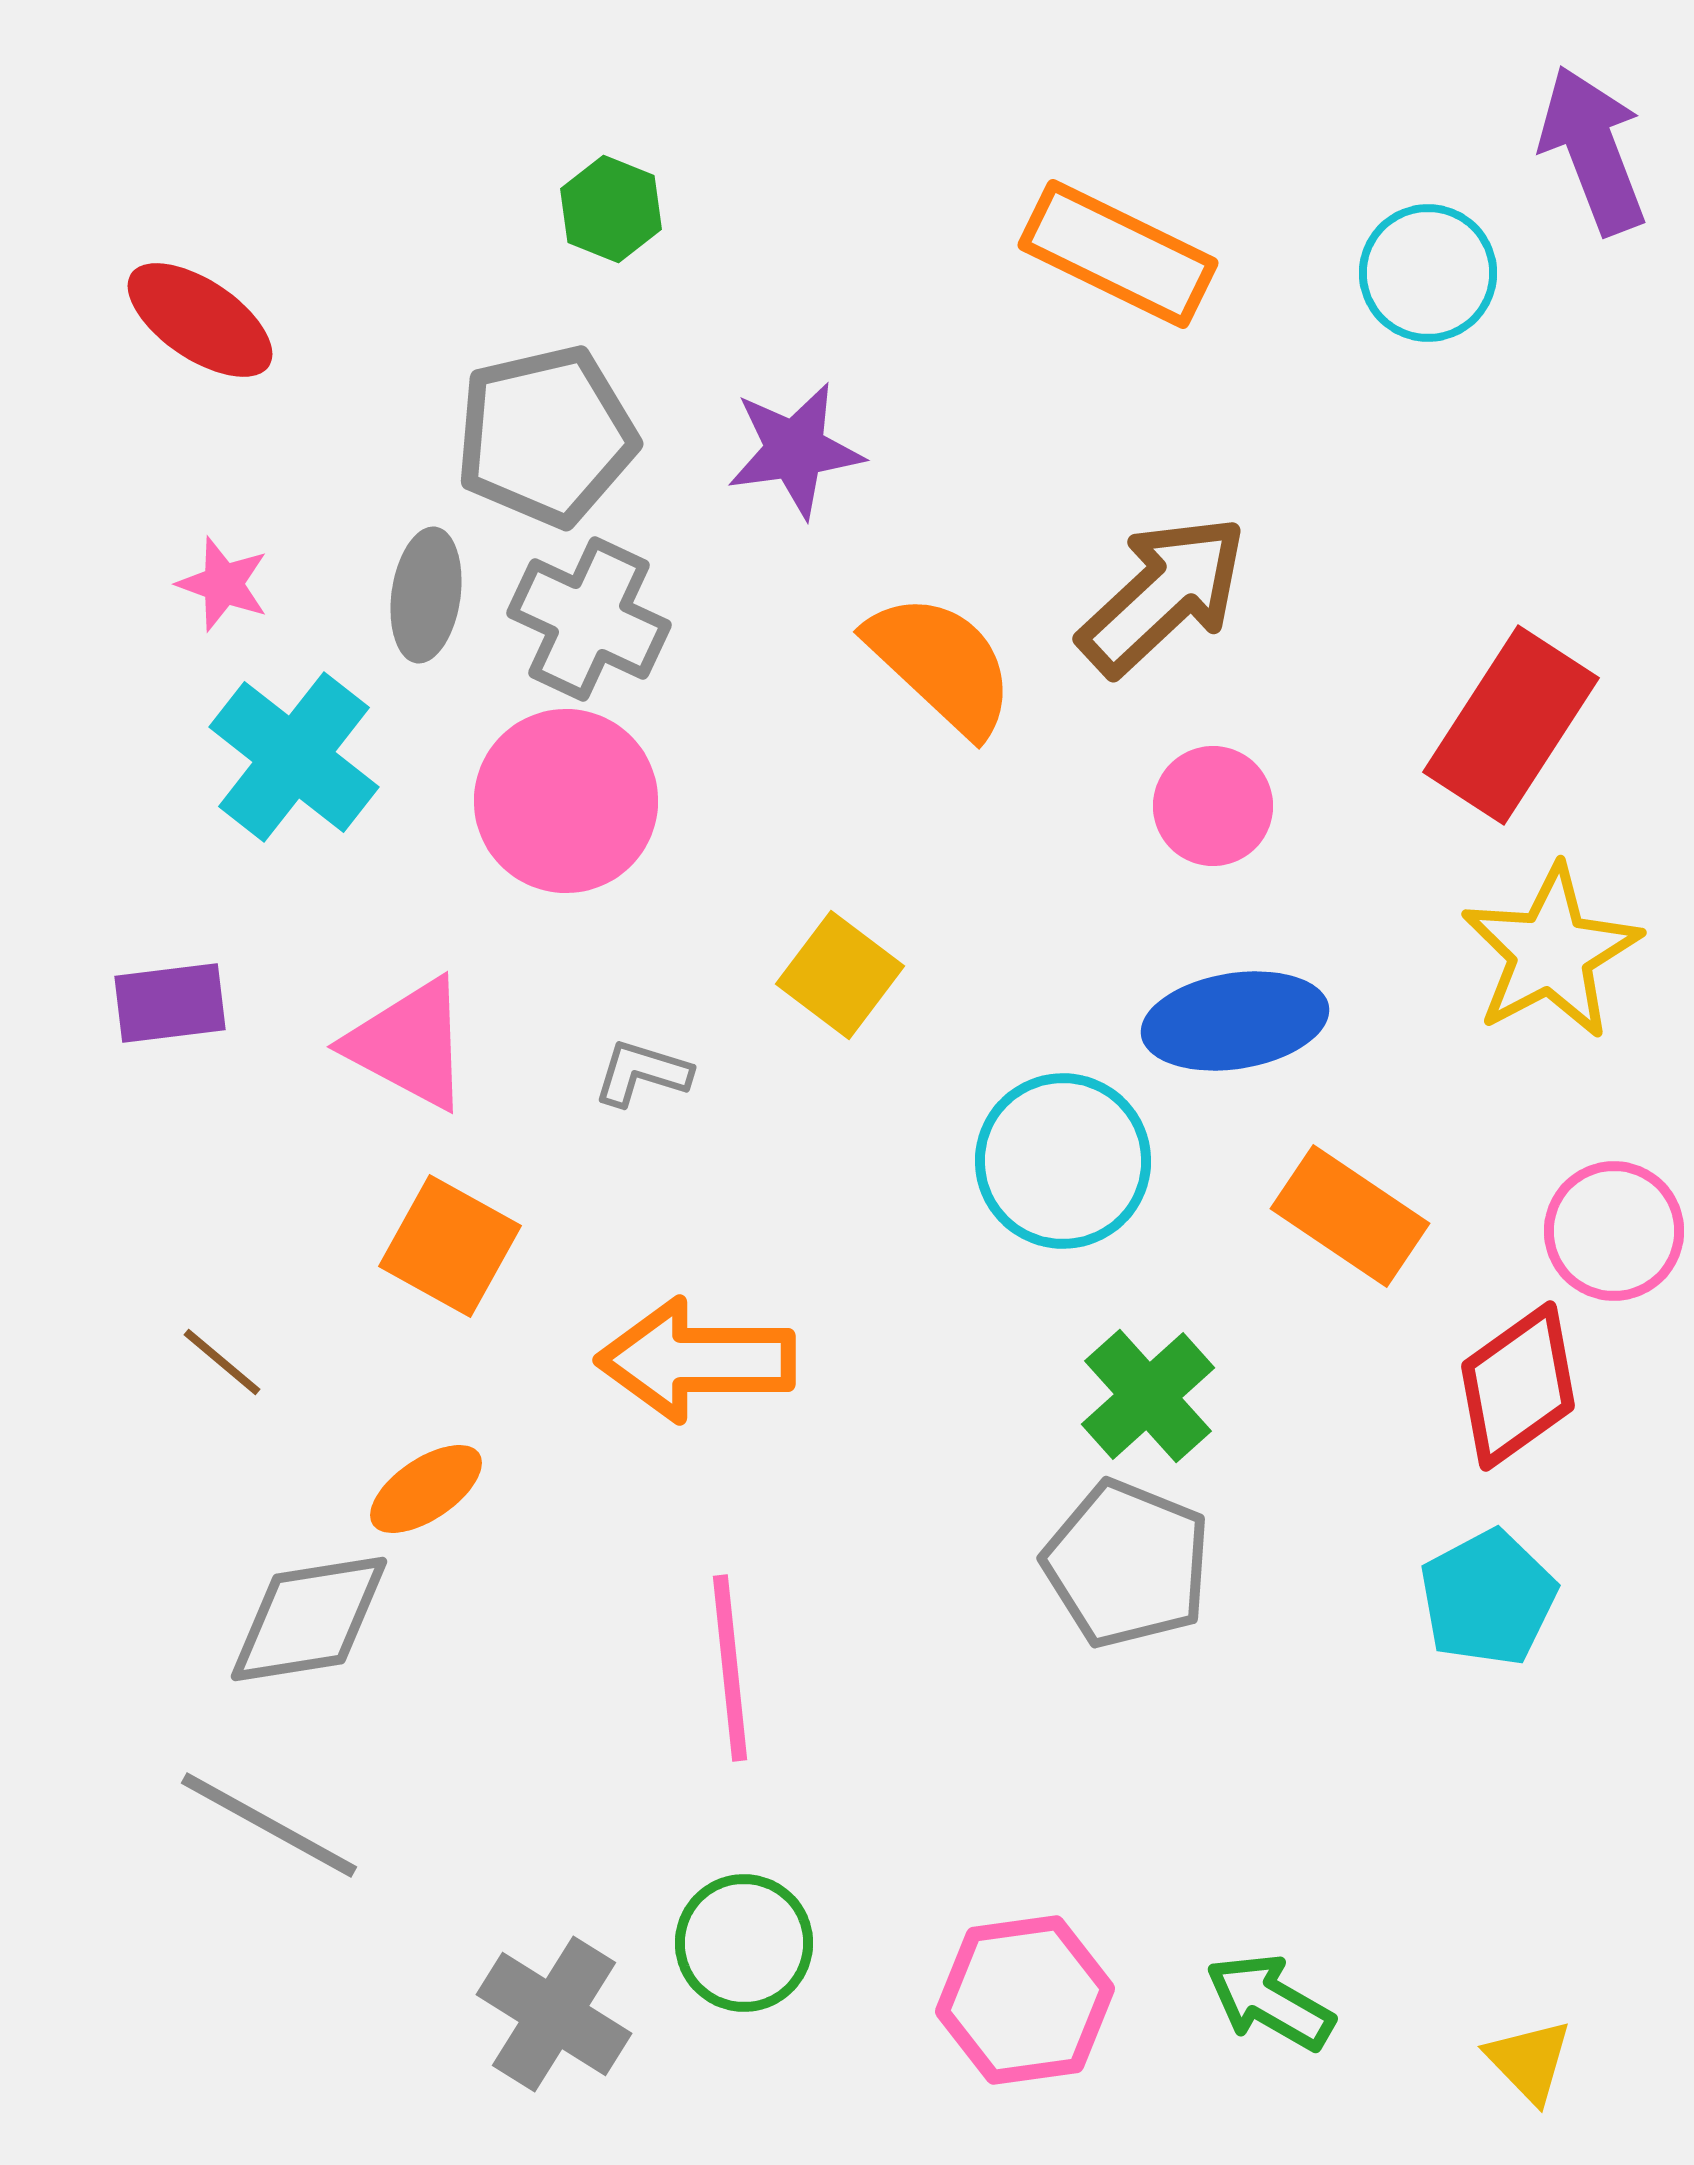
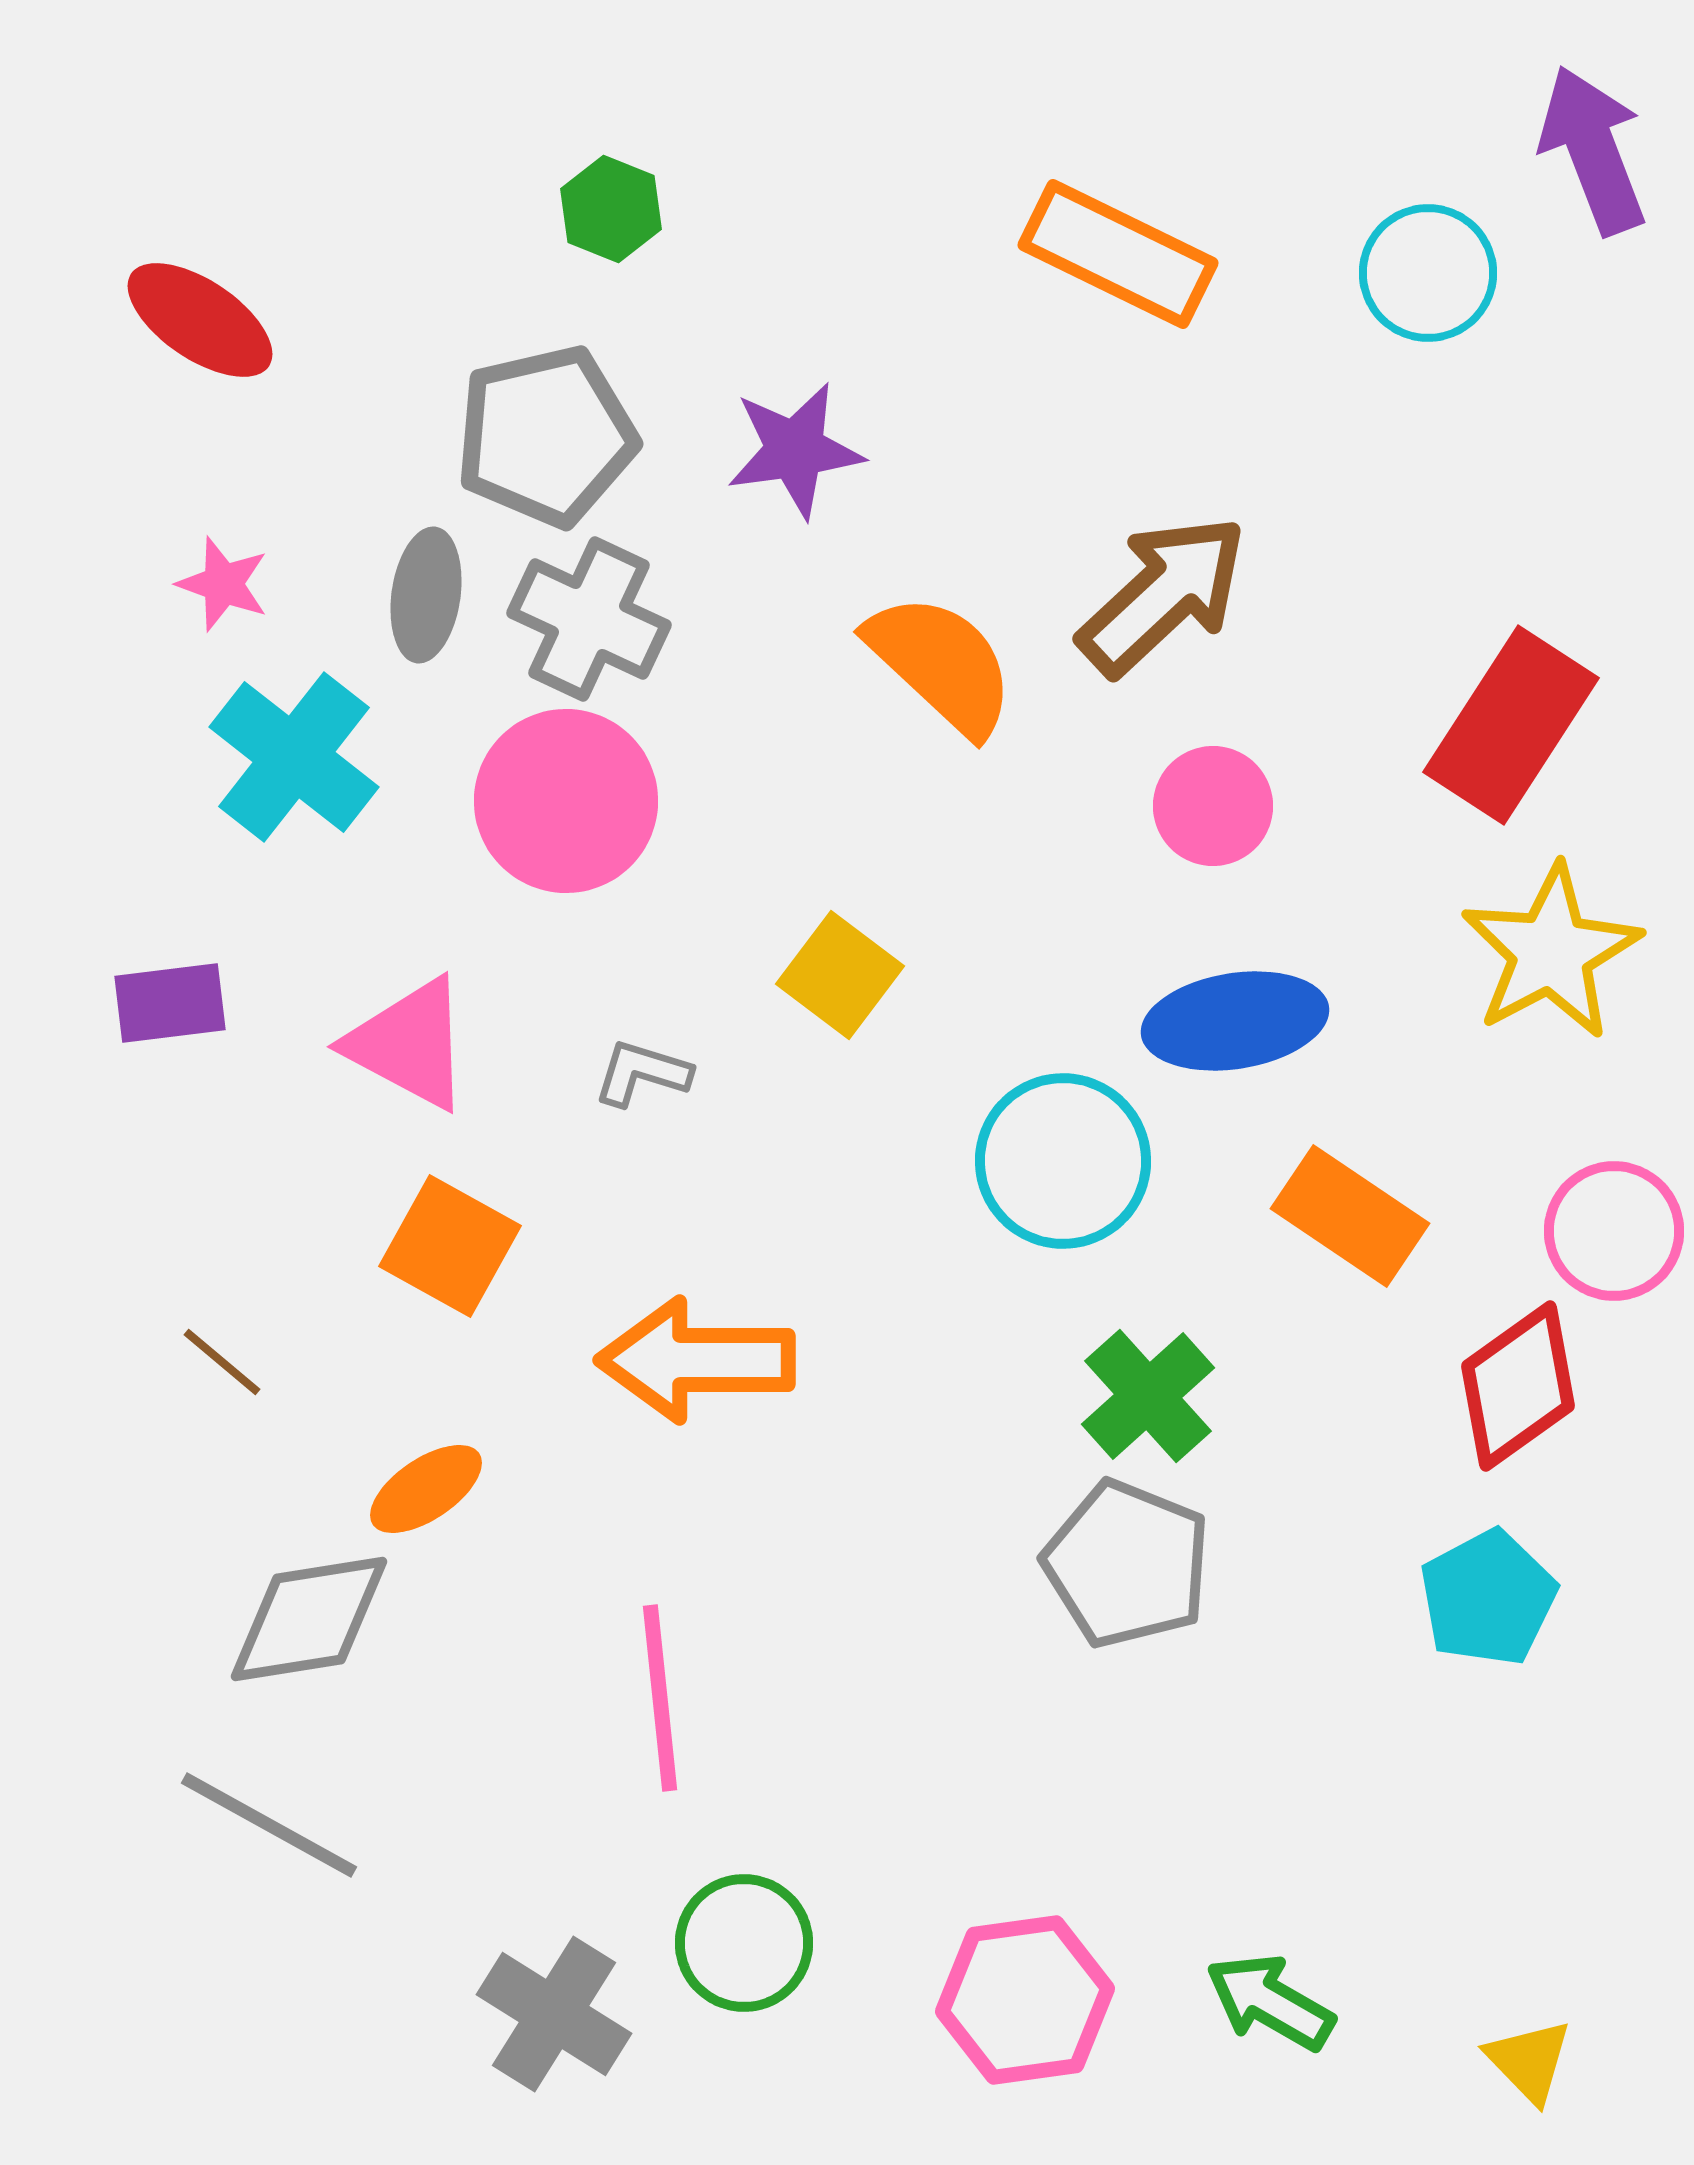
pink line at (730, 1668): moved 70 px left, 30 px down
